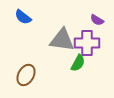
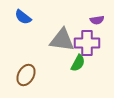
purple semicircle: rotated 40 degrees counterclockwise
